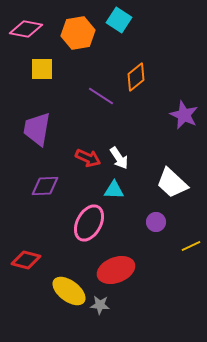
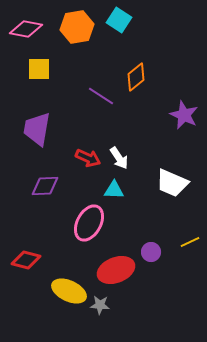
orange hexagon: moved 1 px left, 6 px up
yellow square: moved 3 px left
white trapezoid: rotated 20 degrees counterclockwise
purple circle: moved 5 px left, 30 px down
yellow line: moved 1 px left, 4 px up
yellow ellipse: rotated 12 degrees counterclockwise
